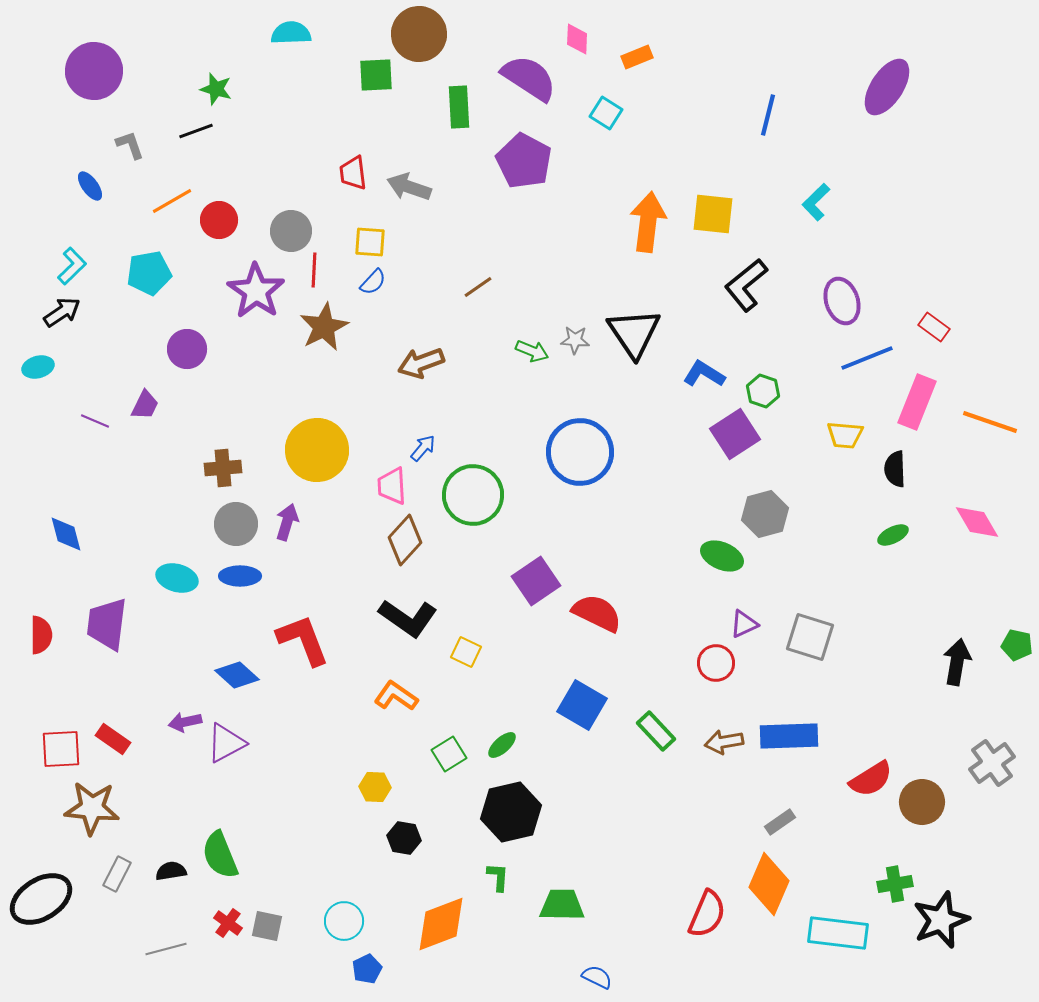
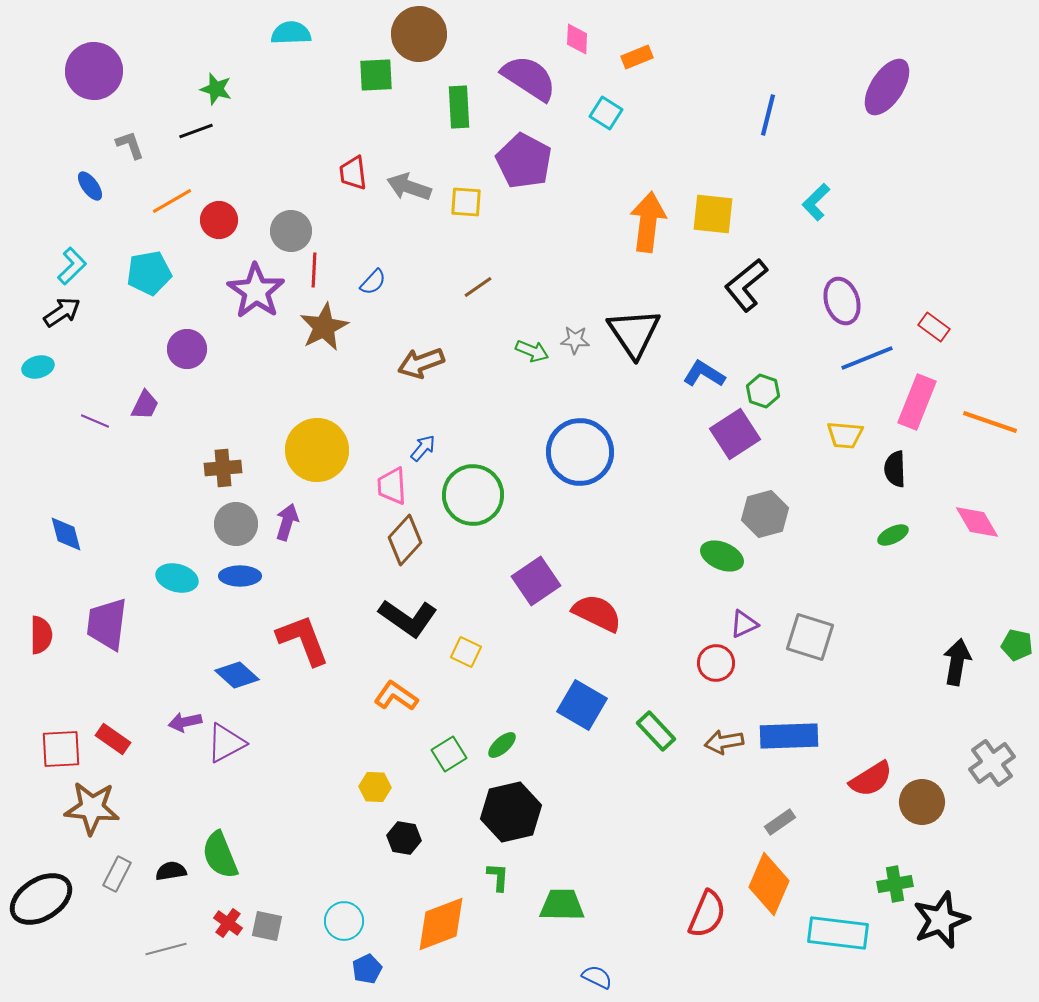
yellow square at (370, 242): moved 96 px right, 40 px up
